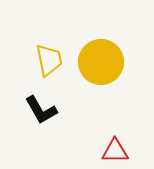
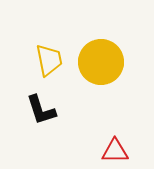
black L-shape: rotated 12 degrees clockwise
